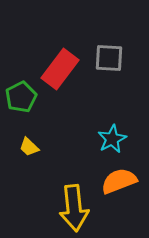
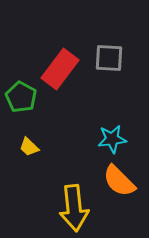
green pentagon: rotated 16 degrees counterclockwise
cyan star: rotated 20 degrees clockwise
orange semicircle: rotated 114 degrees counterclockwise
